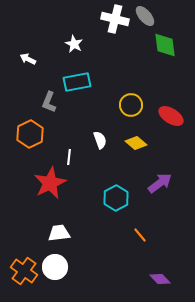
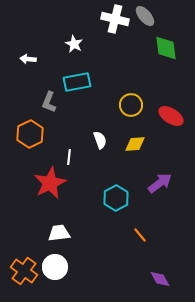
green diamond: moved 1 px right, 3 px down
white arrow: rotated 21 degrees counterclockwise
yellow diamond: moved 1 px left, 1 px down; rotated 45 degrees counterclockwise
purple diamond: rotated 15 degrees clockwise
